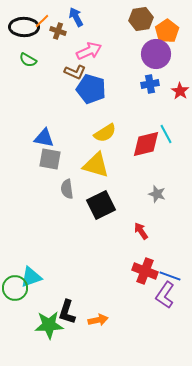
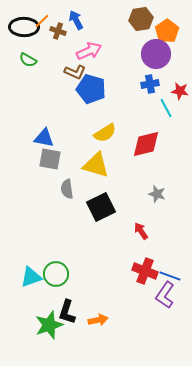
blue arrow: moved 3 px down
red star: rotated 24 degrees counterclockwise
cyan line: moved 26 px up
black square: moved 2 px down
green circle: moved 41 px right, 14 px up
green star: rotated 16 degrees counterclockwise
